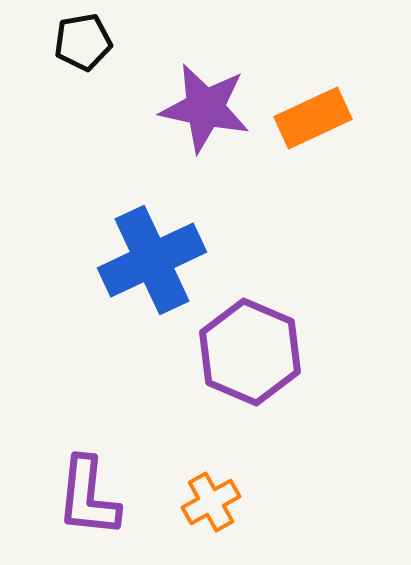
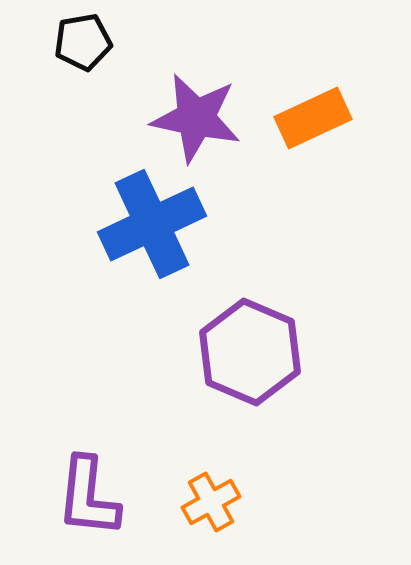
purple star: moved 9 px left, 10 px down
blue cross: moved 36 px up
